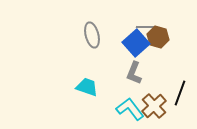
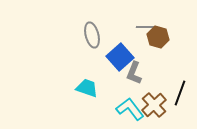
blue square: moved 16 px left, 14 px down
cyan trapezoid: moved 1 px down
brown cross: moved 1 px up
